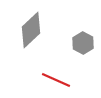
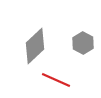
gray diamond: moved 4 px right, 16 px down
